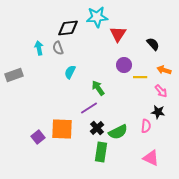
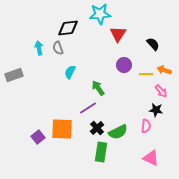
cyan star: moved 3 px right, 3 px up
yellow line: moved 6 px right, 3 px up
purple line: moved 1 px left
black star: moved 2 px left, 2 px up
